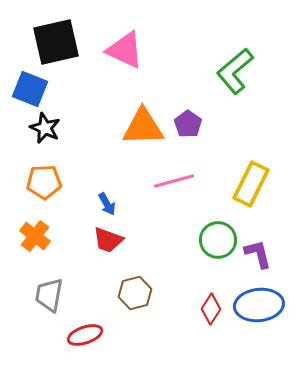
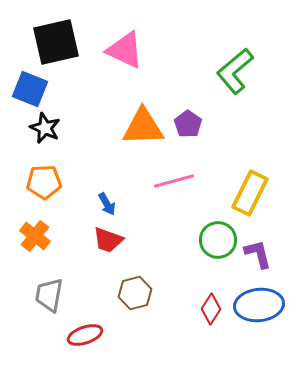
yellow rectangle: moved 1 px left, 9 px down
